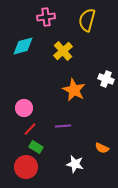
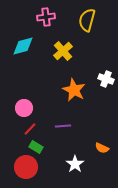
white star: rotated 24 degrees clockwise
